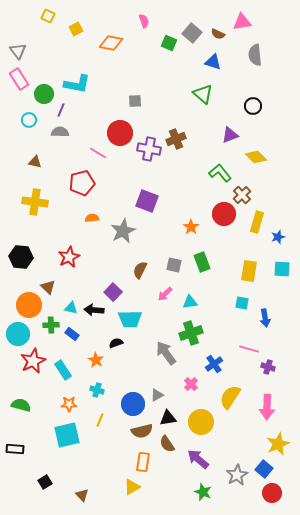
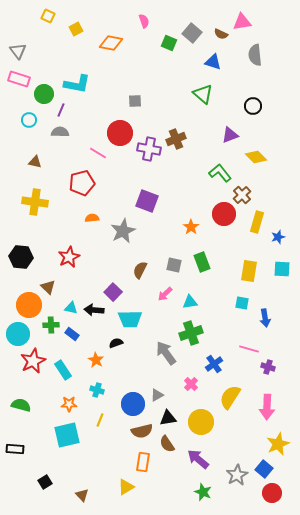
brown semicircle at (218, 34): moved 3 px right
pink rectangle at (19, 79): rotated 40 degrees counterclockwise
yellow triangle at (132, 487): moved 6 px left
